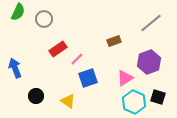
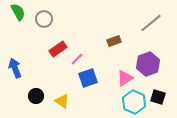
green semicircle: rotated 54 degrees counterclockwise
purple hexagon: moved 1 px left, 2 px down
yellow triangle: moved 6 px left
